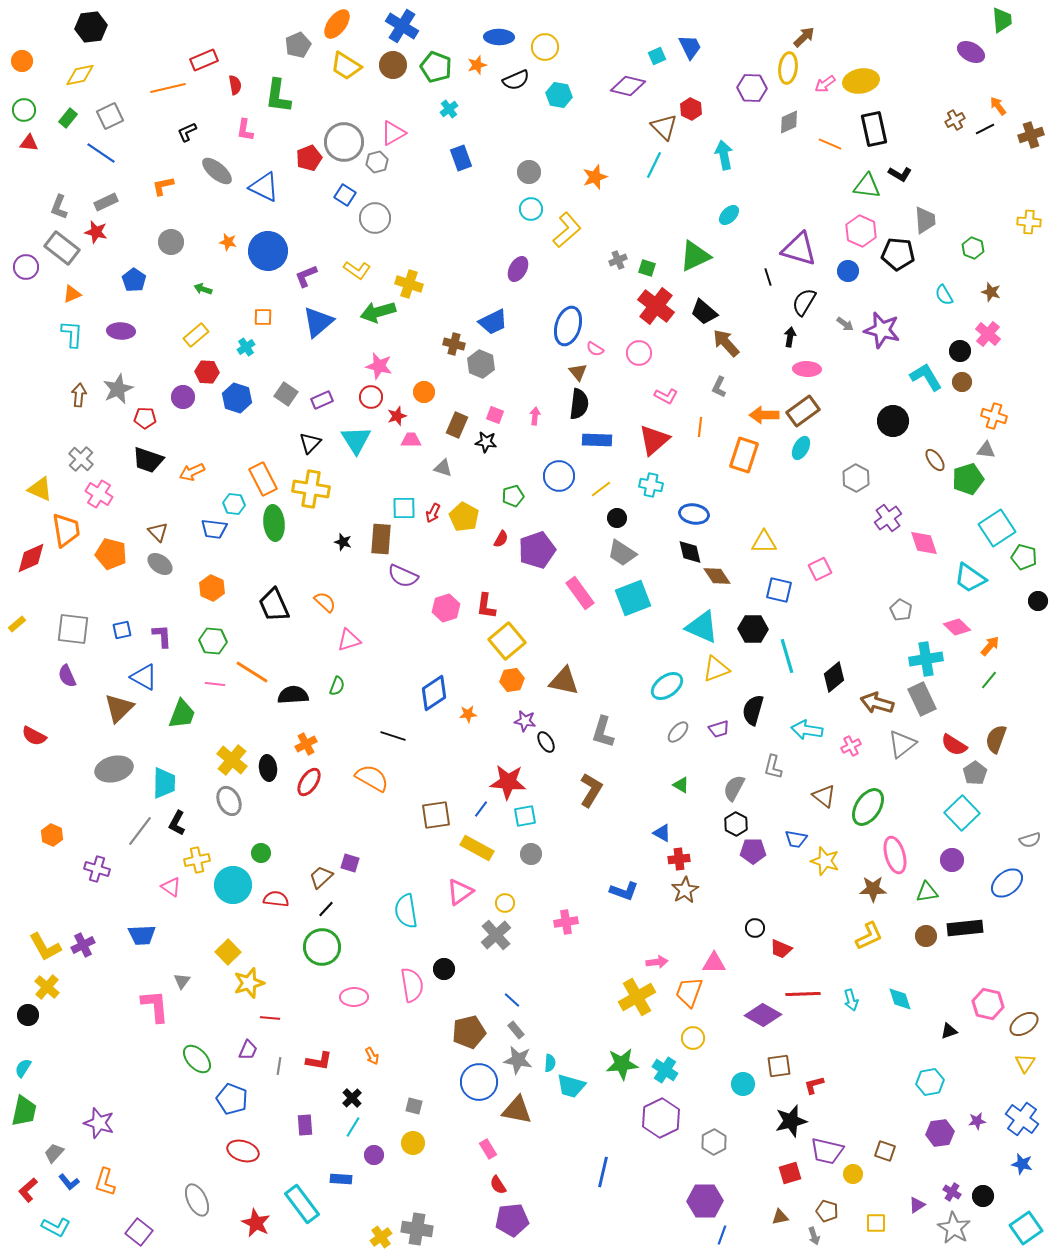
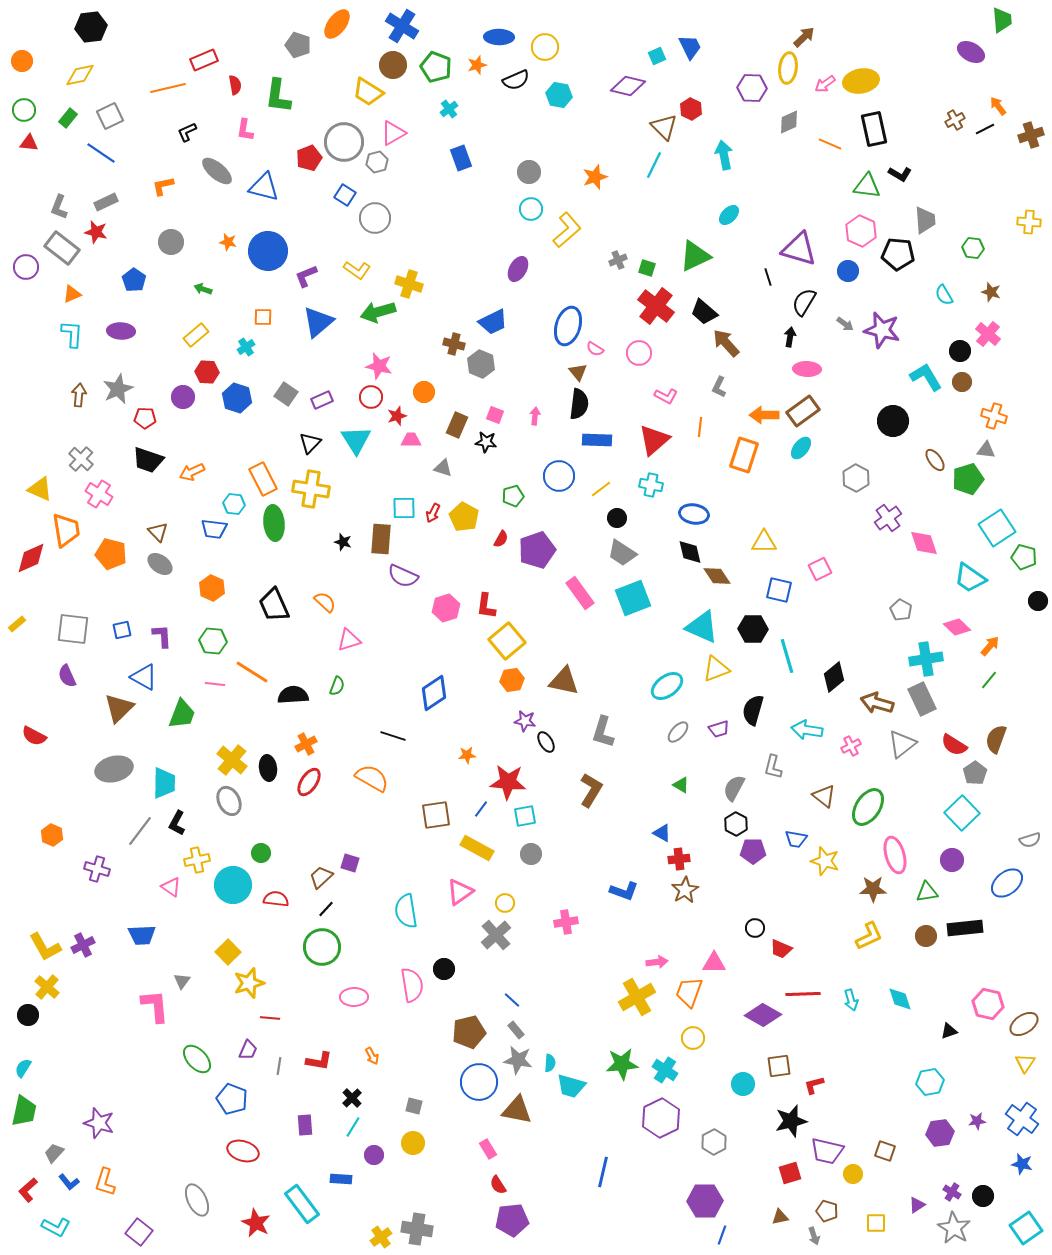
gray pentagon at (298, 45): rotated 30 degrees counterclockwise
yellow trapezoid at (346, 66): moved 22 px right, 26 px down
blue triangle at (264, 187): rotated 12 degrees counterclockwise
green hexagon at (973, 248): rotated 15 degrees counterclockwise
cyan ellipse at (801, 448): rotated 10 degrees clockwise
orange star at (468, 714): moved 1 px left, 41 px down
